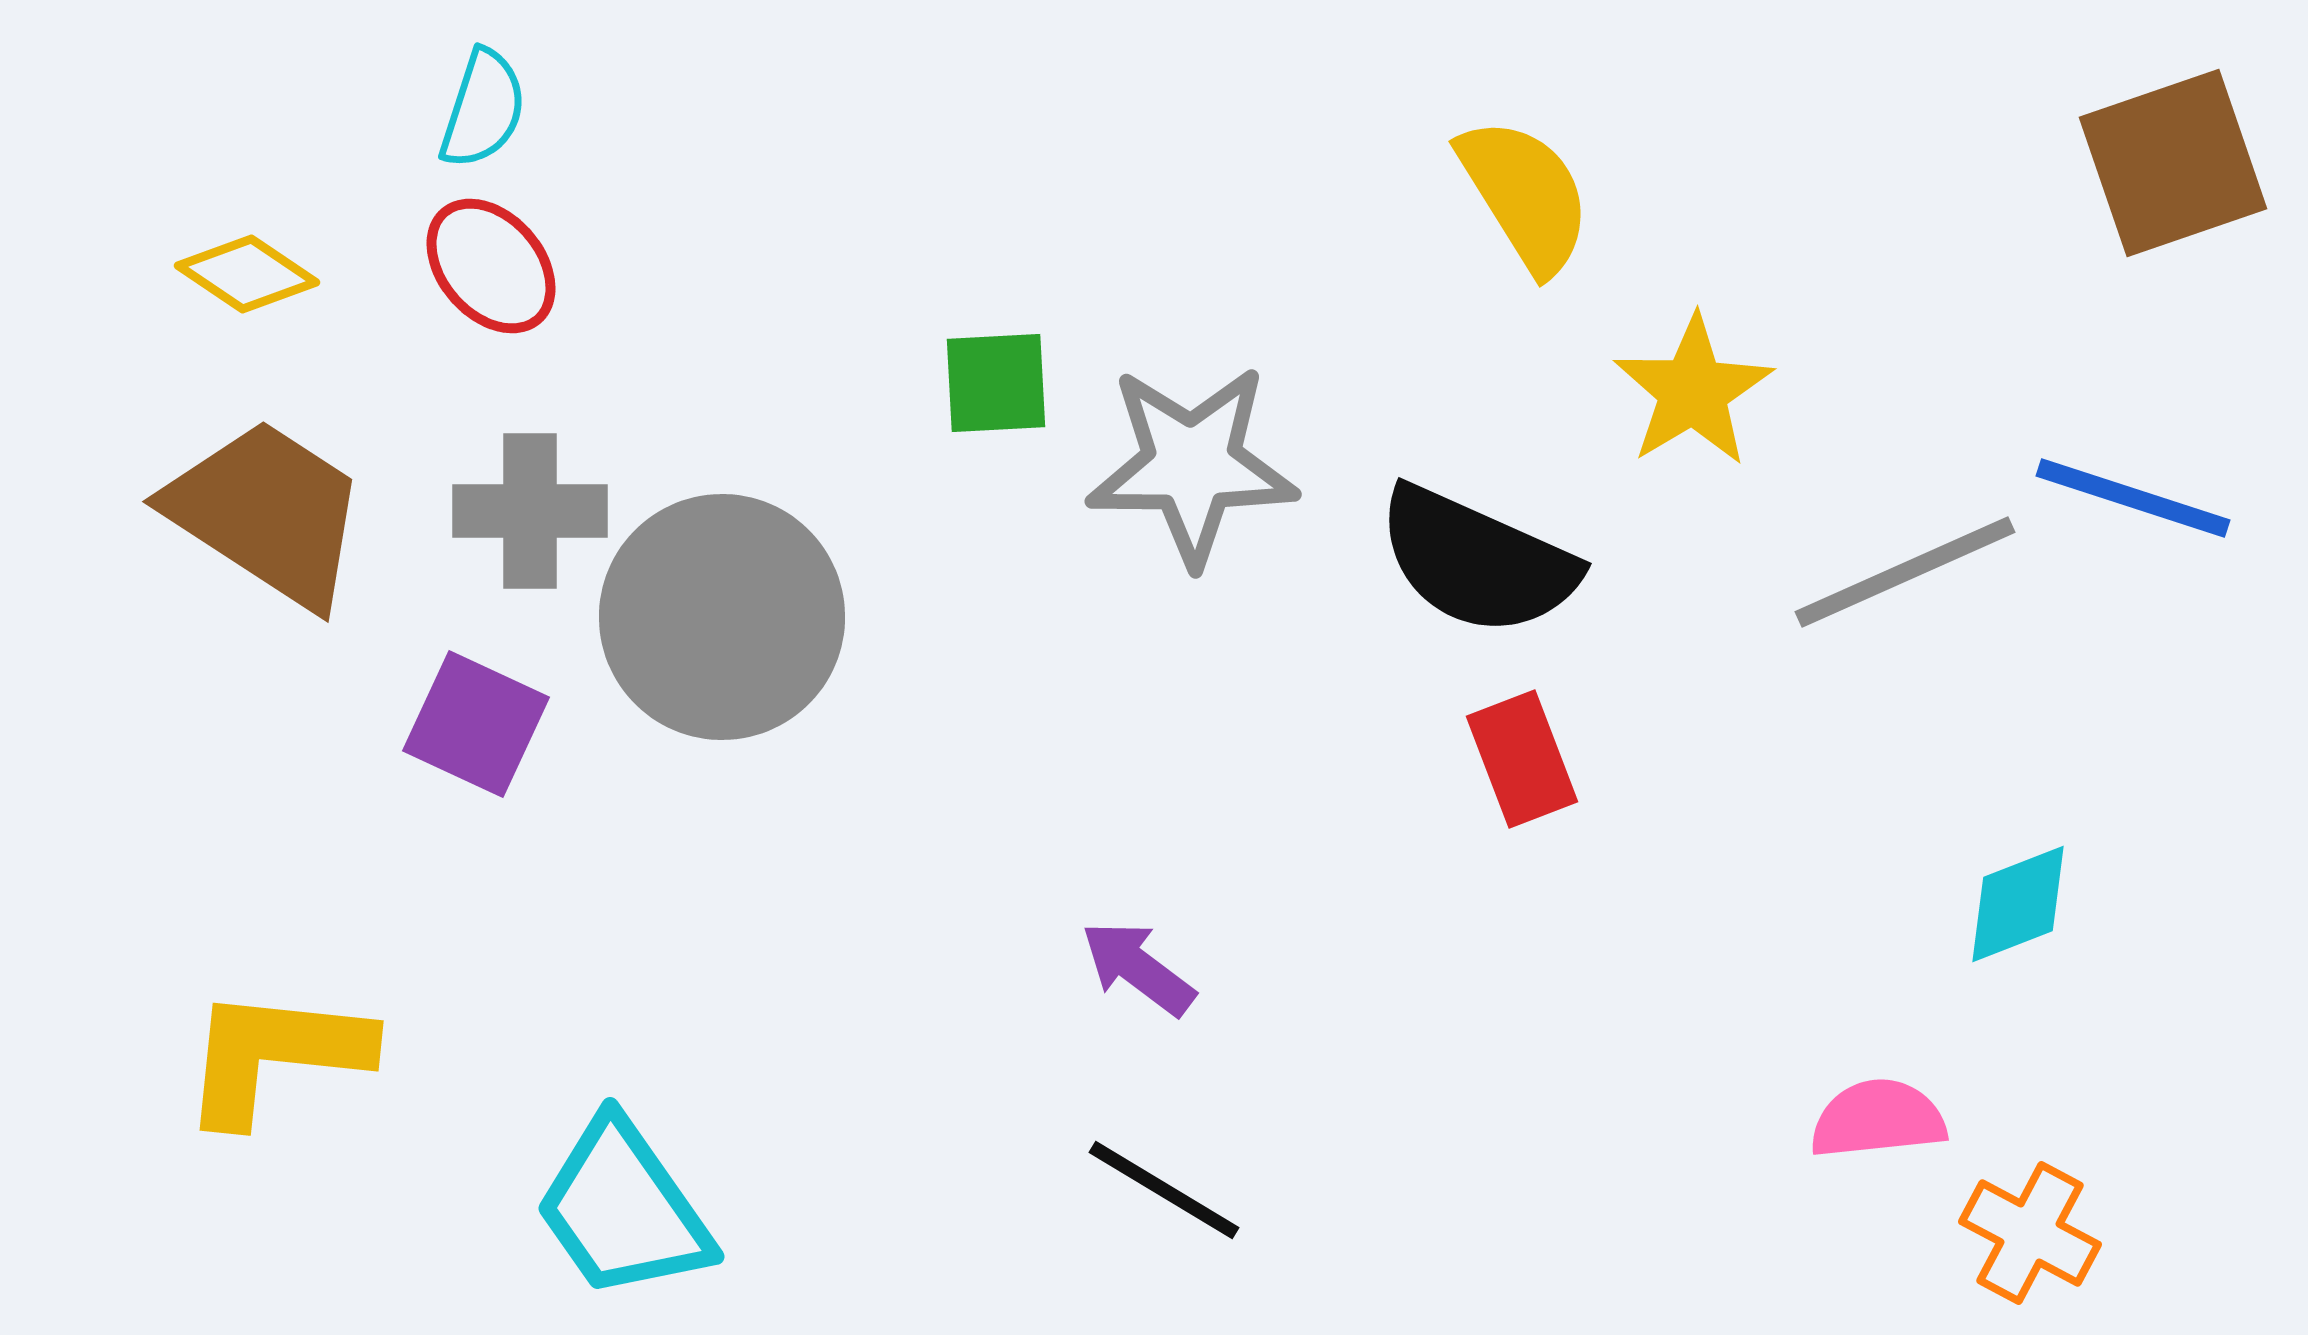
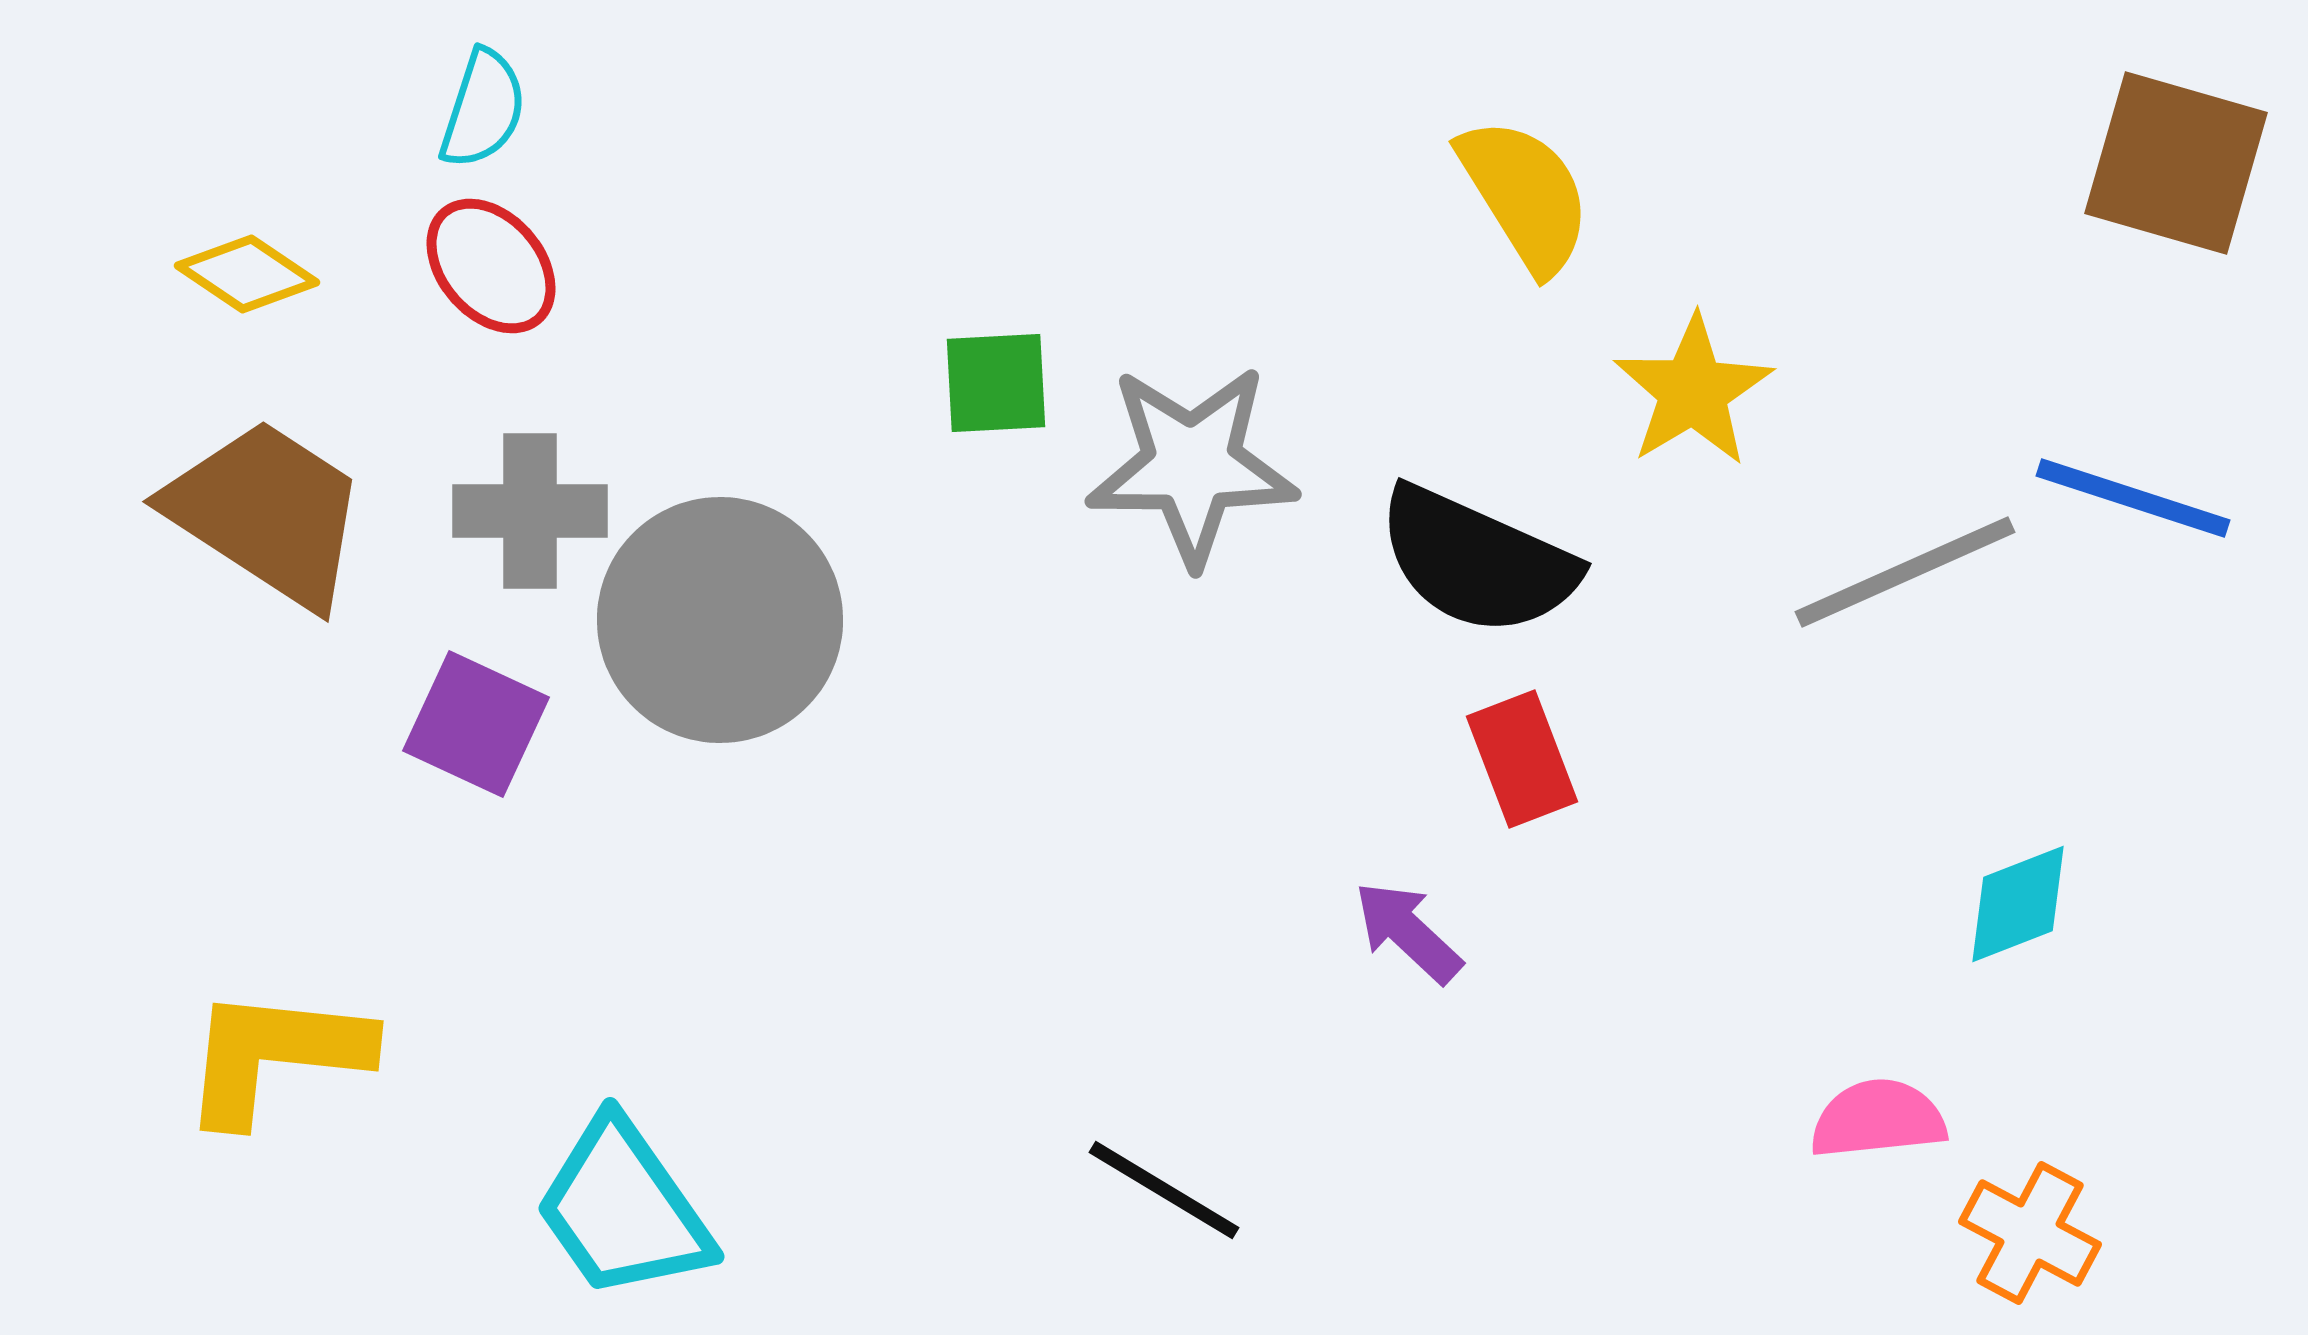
brown square: moved 3 px right; rotated 35 degrees clockwise
gray circle: moved 2 px left, 3 px down
purple arrow: moved 270 px right, 36 px up; rotated 6 degrees clockwise
